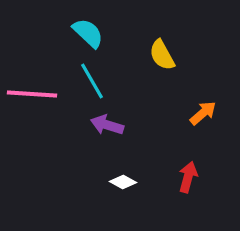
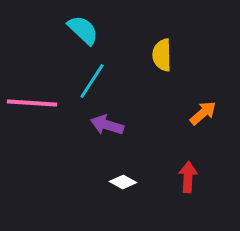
cyan semicircle: moved 5 px left, 3 px up
yellow semicircle: rotated 28 degrees clockwise
cyan line: rotated 63 degrees clockwise
pink line: moved 9 px down
red arrow: rotated 12 degrees counterclockwise
